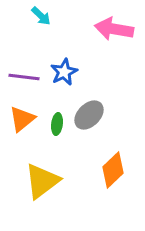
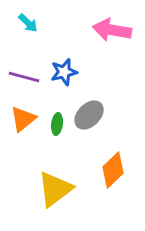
cyan arrow: moved 13 px left, 7 px down
pink arrow: moved 2 px left, 1 px down
blue star: rotated 12 degrees clockwise
purple line: rotated 8 degrees clockwise
orange triangle: moved 1 px right
yellow triangle: moved 13 px right, 8 px down
